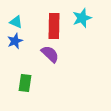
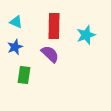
cyan star: moved 4 px right, 17 px down
blue star: moved 6 px down
green rectangle: moved 1 px left, 8 px up
